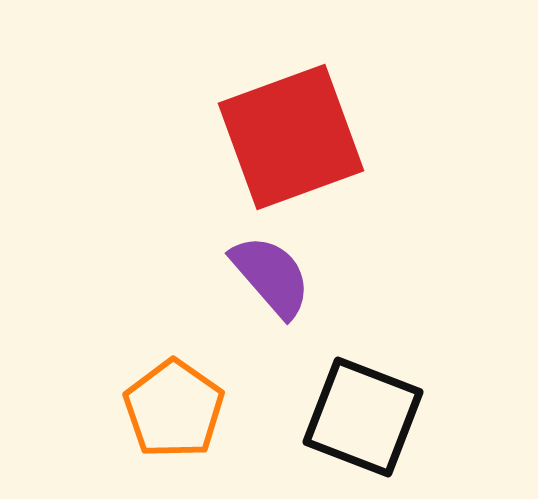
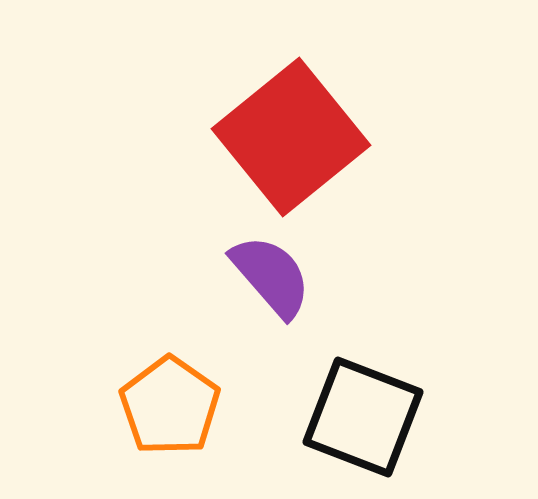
red square: rotated 19 degrees counterclockwise
orange pentagon: moved 4 px left, 3 px up
